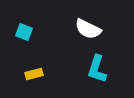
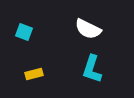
cyan L-shape: moved 5 px left
